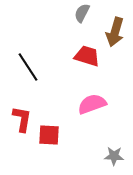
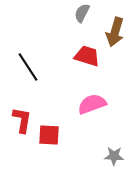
red L-shape: moved 1 px down
